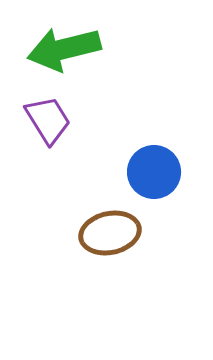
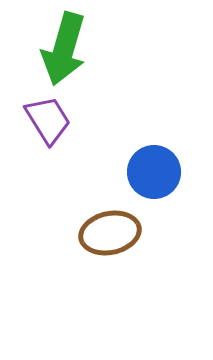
green arrow: rotated 60 degrees counterclockwise
